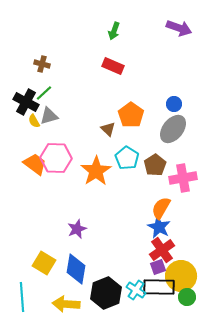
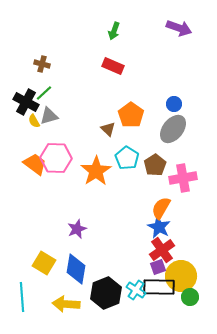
green circle: moved 3 px right
